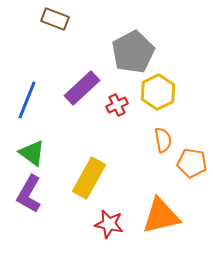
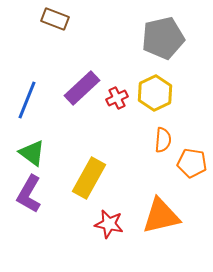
gray pentagon: moved 30 px right, 14 px up; rotated 15 degrees clockwise
yellow hexagon: moved 3 px left, 1 px down
red cross: moved 7 px up
orange semicircle: rotated 15 degrees clockwise
